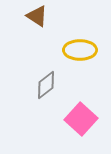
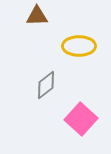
brown triangle: rotated 35 degrees counterclockwise
yellow ellipse: moved 1 px left, 4 px up
